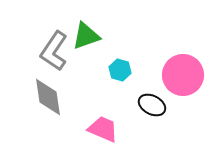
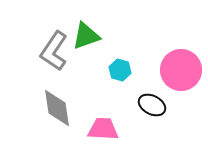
pink circle: moved 2 px left, 5 px up
gray diamond: moved 9 px right, 11 px down
pink trapezoid: rotated 20 degrees counterclockwise
